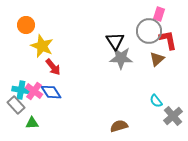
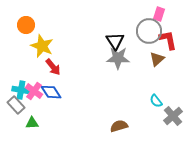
gray star: moved 3 px left
